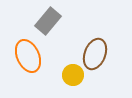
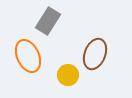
gray rectangle: rotated 8 degrees counterclockwise
yellow circle: moved 5 px left
